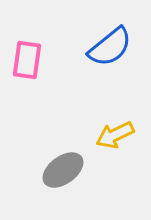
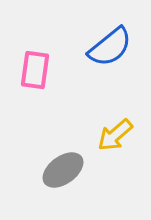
pink rectangle: moved 8 px right, 10 px down
yellow arrow: rotated 15 degrees counterclockwise
